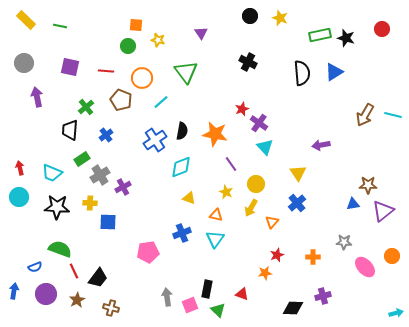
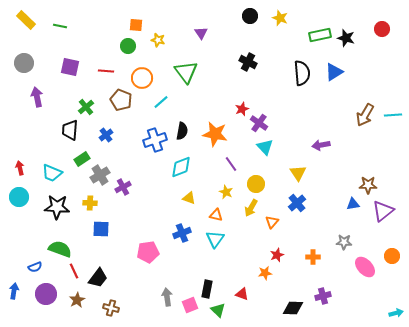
cyan line at (393, 115): rotated 18 degrees counterclockwise
blue cross at (155, 140): rotated 15 degrees clockwise
blue square at (108, 222): moved 7 px left, 7 px down
